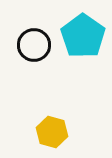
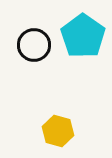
yellow hexagon: moved 6 px right, 1 px up
